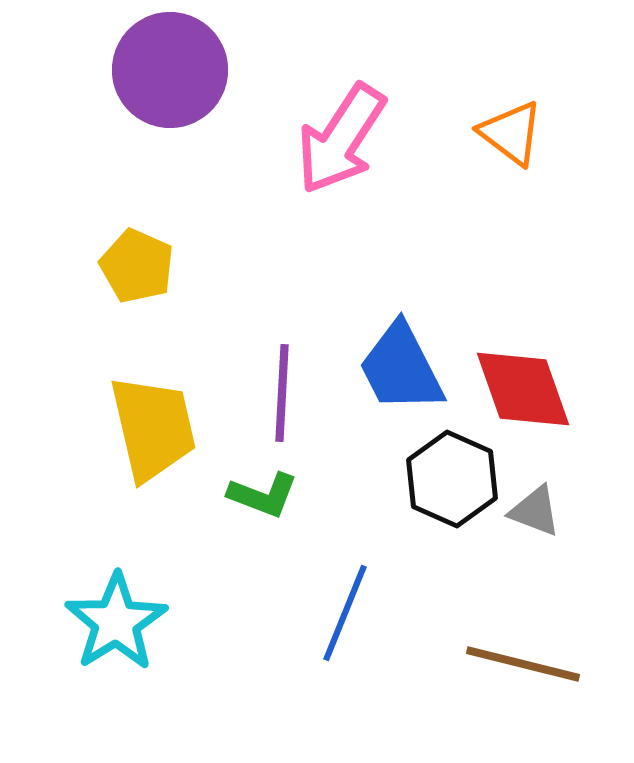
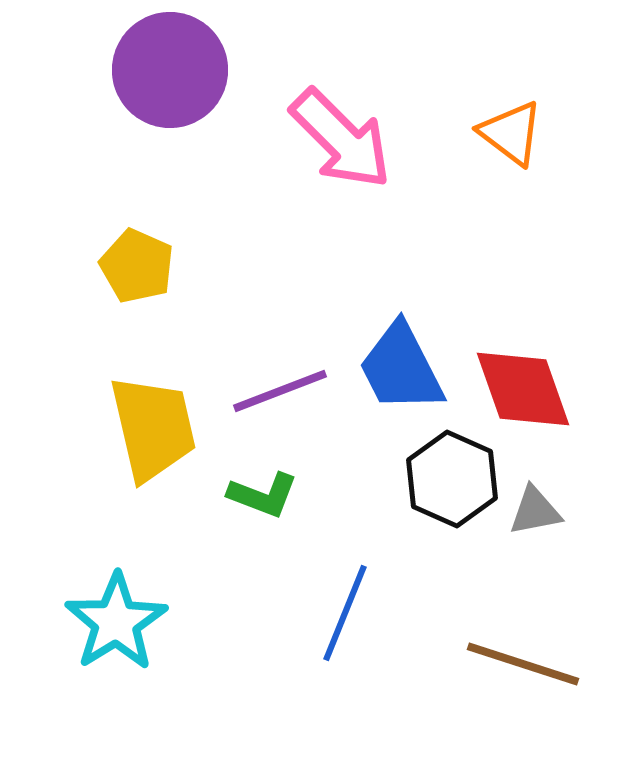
pink arrow: rotated 78 degrees counterclockwise
purple line: moved 2 px left, 2 px up; rotated 66 degrees clockwise
gray triangle: rotated 32 degrees counterclockwise
brown line: rotated 4 degrees clockwise
